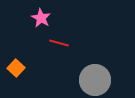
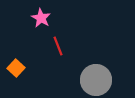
red line: moved 1 px left, 3 px down; rotated 54 degrees clockwise
gray circle: moved 1 px right
